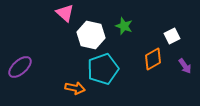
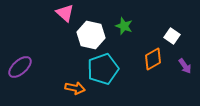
white square: rotated 28 degrees counterclockwise
